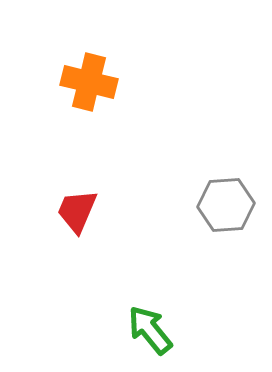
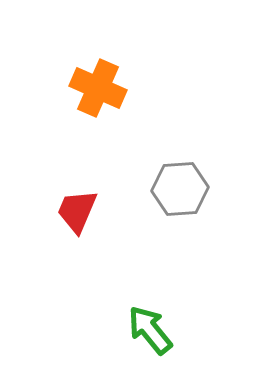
orange cross: moved 9 px right, 6 px down; rotated 10 degrees clockwise
gray hexagon: moved 46 px left, 16 px up
